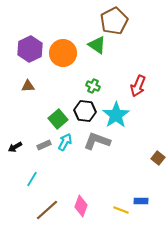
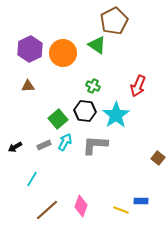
gray L-shape: moved 2 px left, 4 px down; rotated 16 degrees counterclockwise
